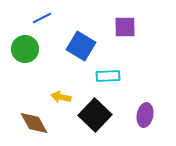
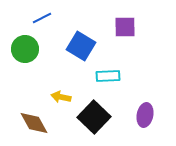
black square: moved 1 px left, 2 px down
